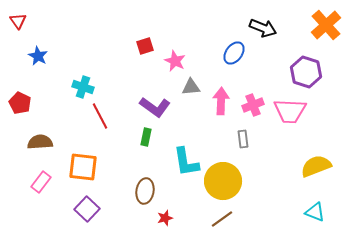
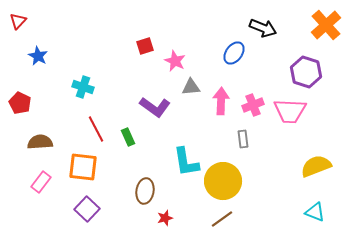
red triangle: rotated 18 degrees clockwise
red line: moved 4 px left, 13 px down
green rectangle: moved 18 px left; rotated 36 degrees counterclockwise
